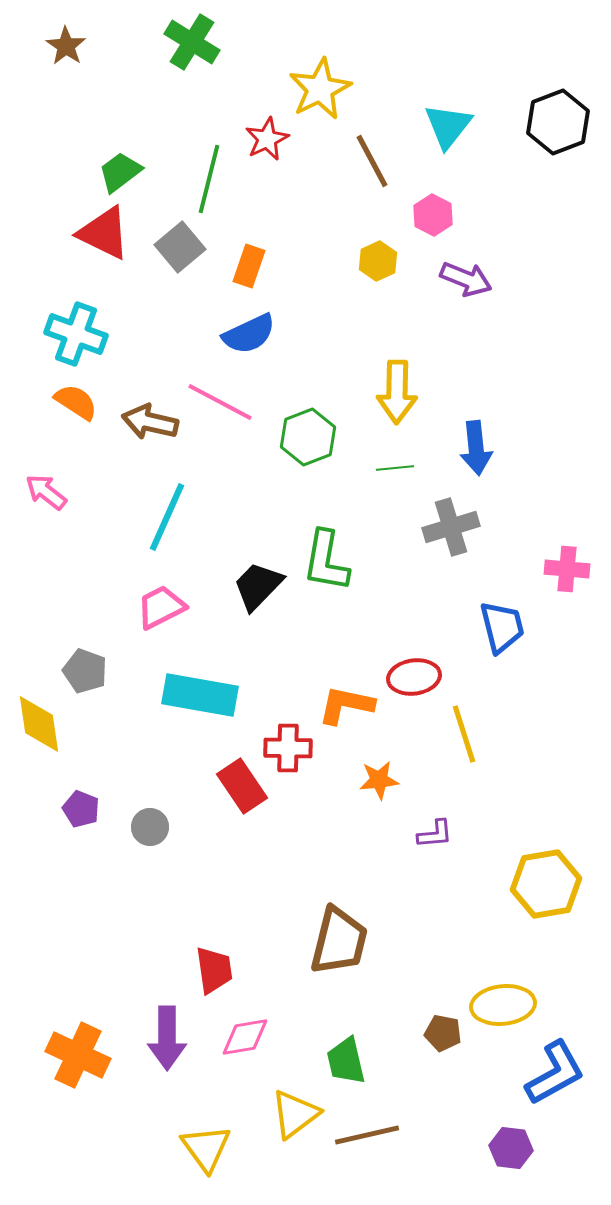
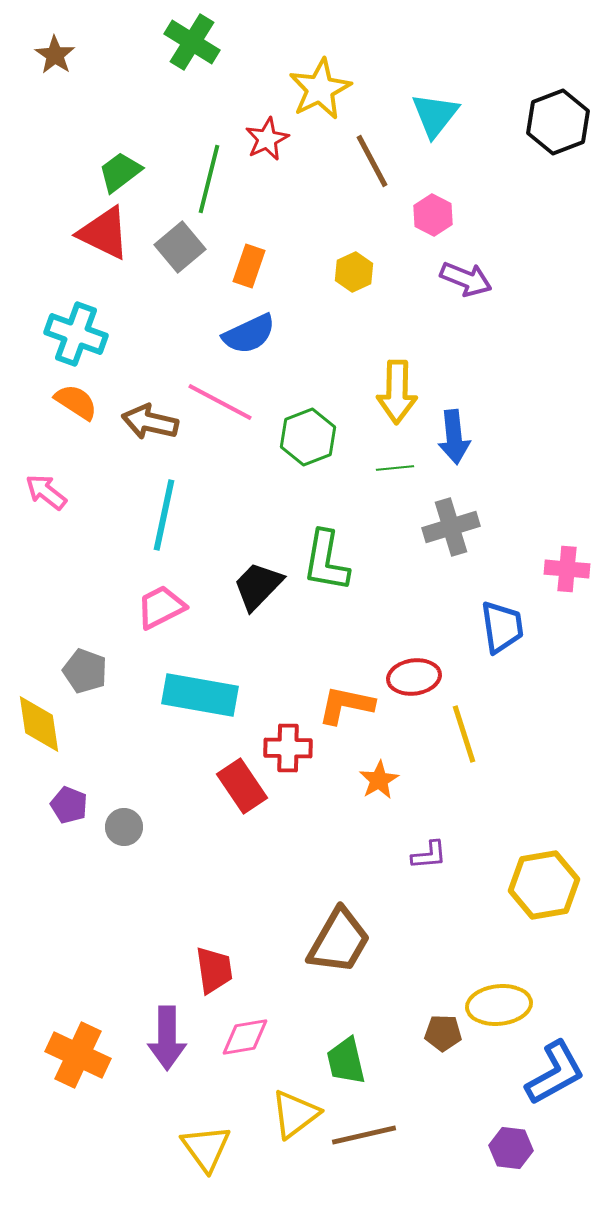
brown star at (66, 46): moved 11 px left, 9 px down
cyan triangle at (448, 126): moved 13 px left, 11 px up
yellow hexagon at (378, 261): moved 24 px left, 11 px down
blue arrow at (476, 448): moved 22 px left, 11 px up
cyan line at (167, 517): moved 3 px left, 2 px up; rotated 12 degrees counterclockwise
blue trapezoid at (502, 627): rotated 6 degrees clockwise
orange star at (379, 780): rotated 24 degrees counterclockwise
purple pentagon at (81, 809): moved 12 px left, 4 px up
gray circle at (150, 827): moved 26 px left
purple L-shape at (435, 834): moved 6 px left, 21 px down
yellow hexagon at (546, 884): moved 2 px left, 1 px down
brown trapezoid at (339, 941): rotated 16 degrees clockwise
yellow ellipse at (503, 1005): moved 4 px left
brown pentagon at (443, 1033): rotated 9 degrees counterclockwise
brown line at (367, 1135): moved 3 px left
